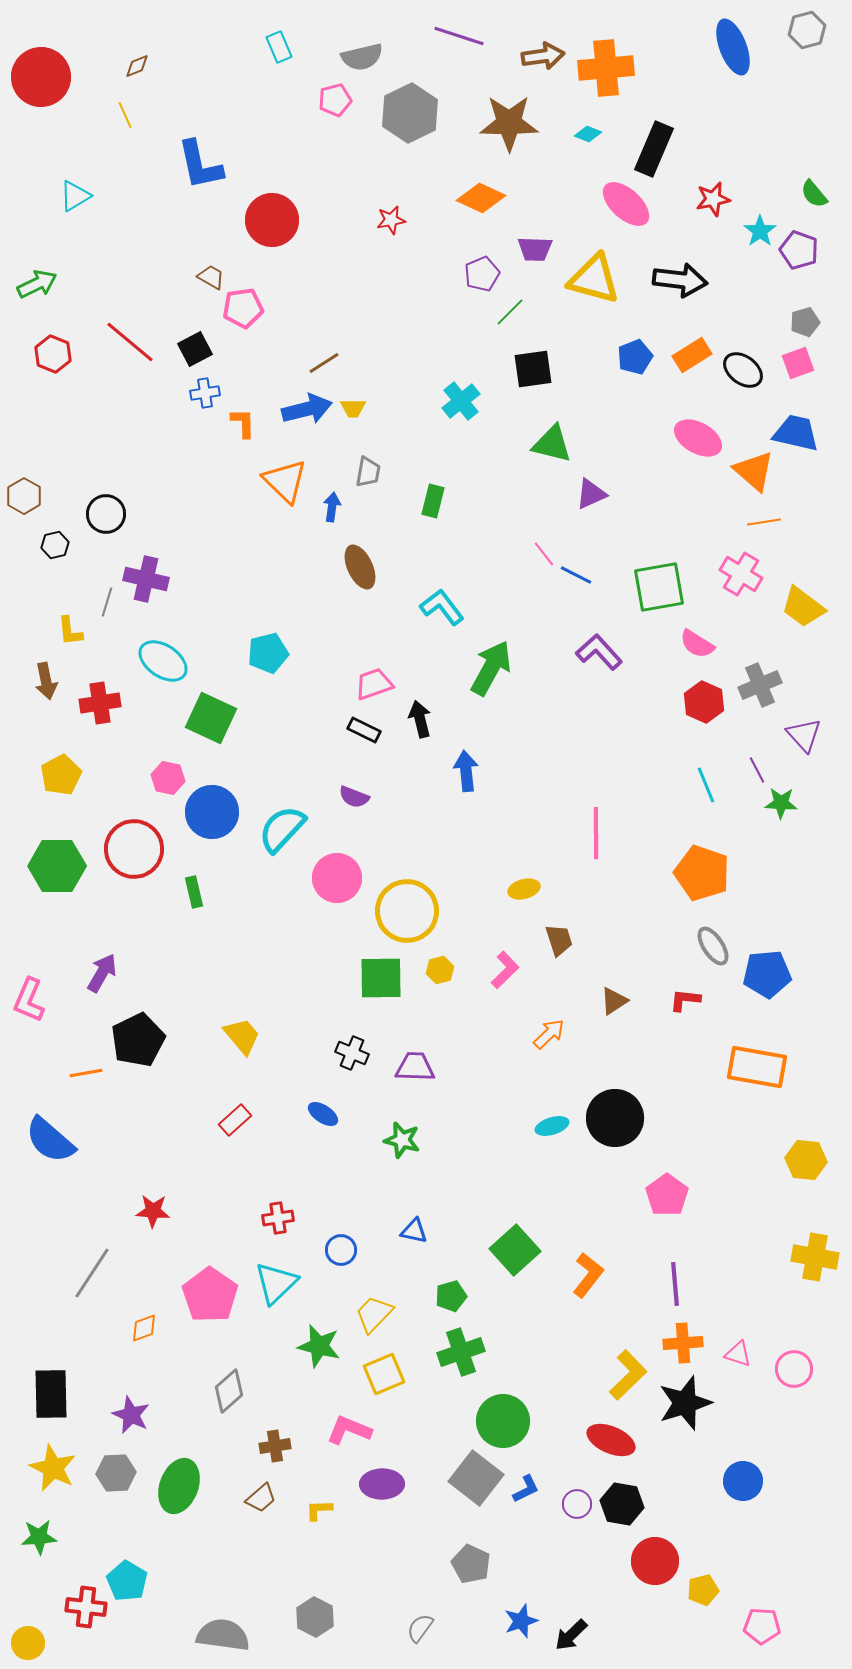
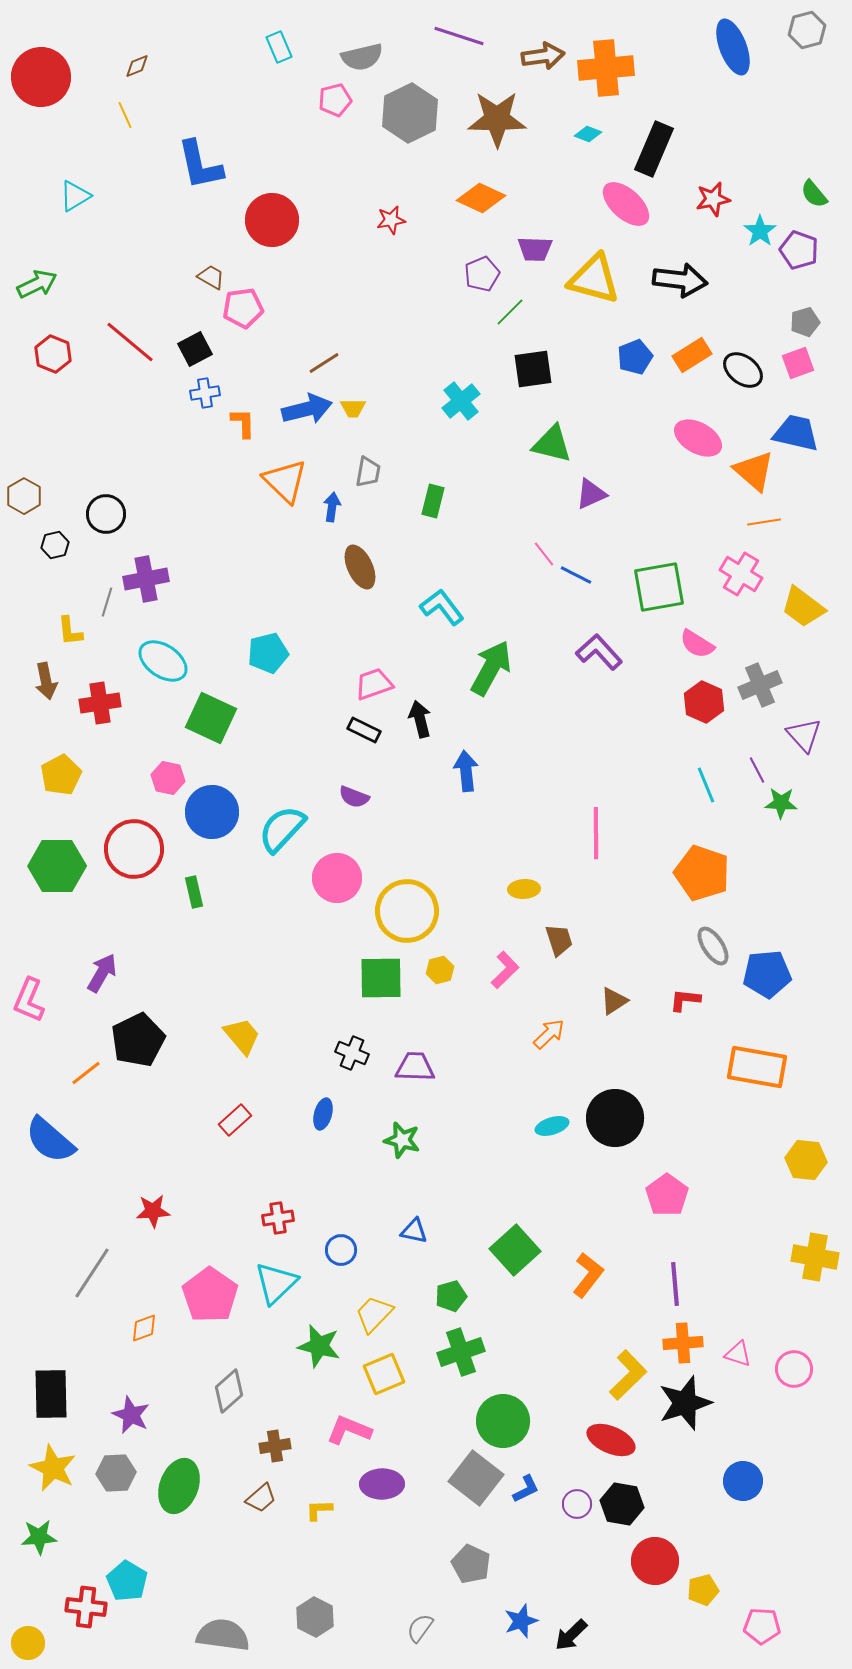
brown star at (509, 123): moved 12 px left, 4 px up
purple cross at (146, 579): rotated 24 degrees counterclockwise
yellow ellipse at (524, 889): rotated 12 degrees clockwise
orange line at (86, 1073): rotated 28 degrees counterclockwise
blue ellipse at (323, 1114): rotated 72 degrees clockwise
red star at (153, 1211): rotated 8 degrees counterclockwise
